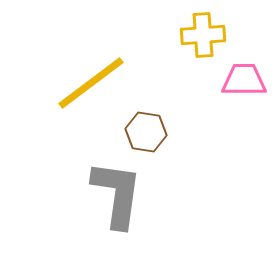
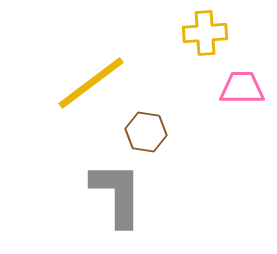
yellow cross: moved 2 px right, 2 px up
pink trapezoid: moved 2 px left, 8 px down
gray L-shape: rotated 8 degrees counterclockwise
